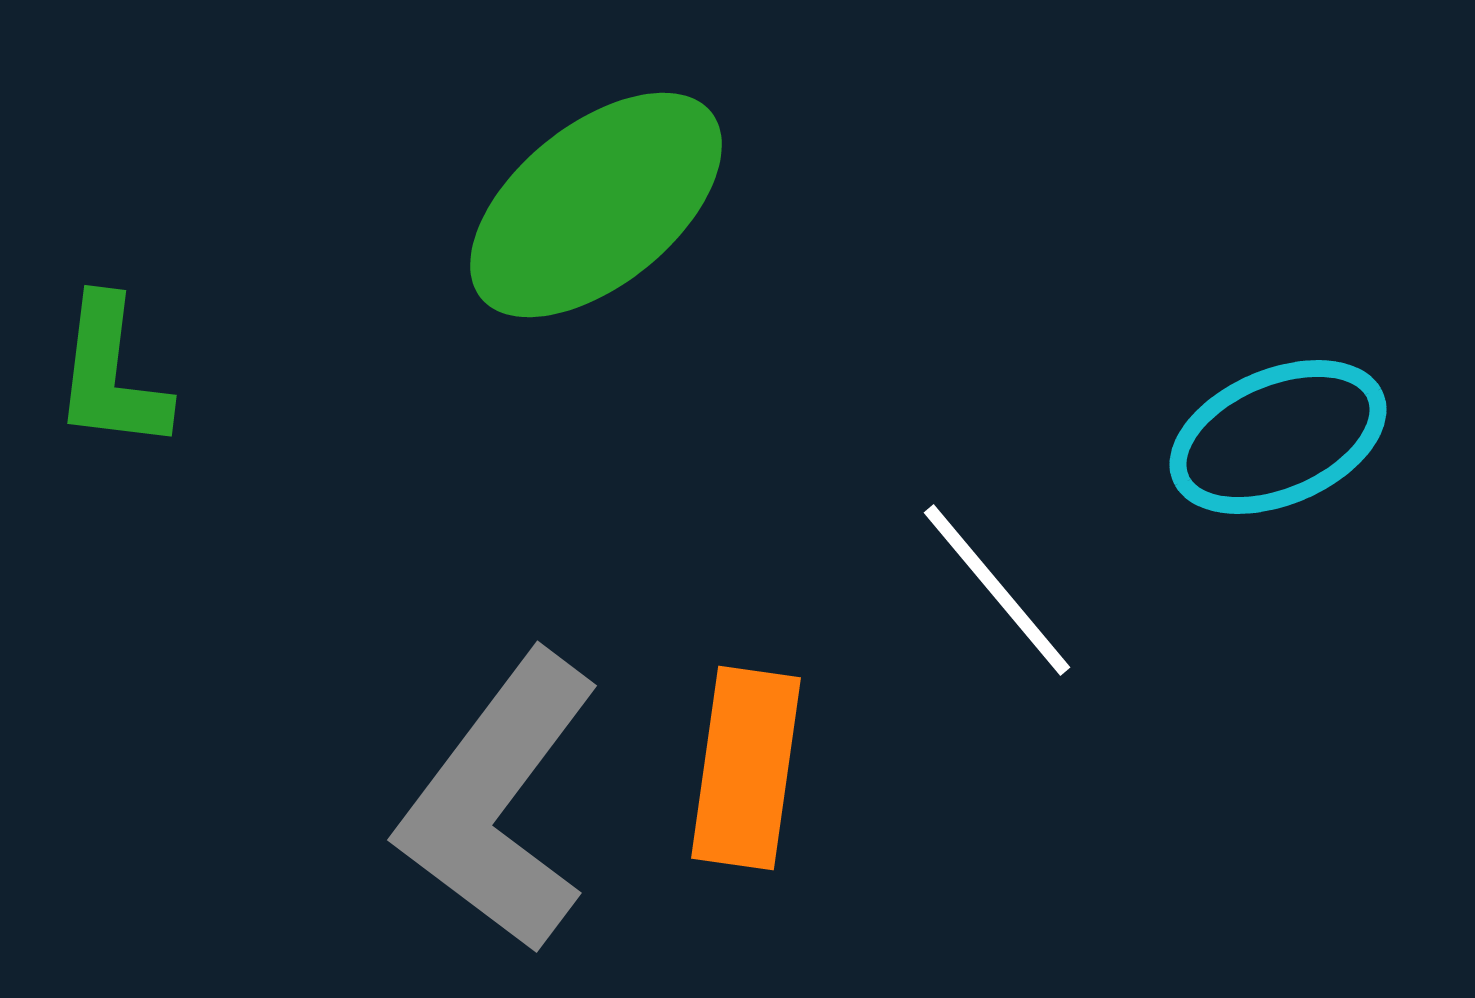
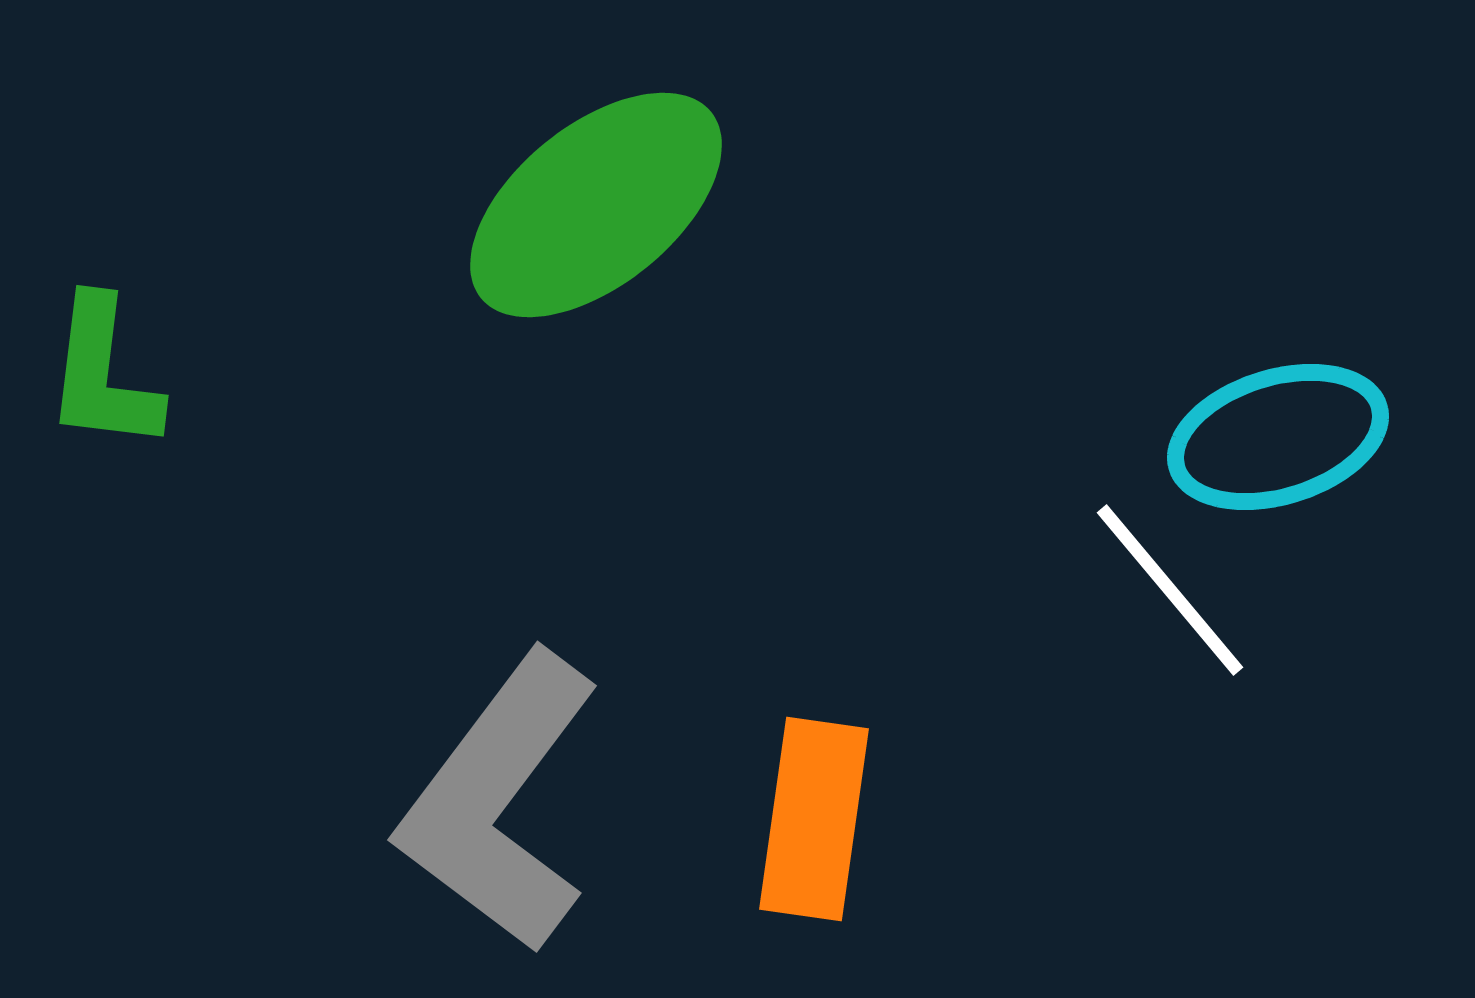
green L-shape: moved 8 px left
cyan ellipse: rotated 6 degrees clockwise
white line: moved 173 px right
orange rectangle: moved 68 px right, 51 px down
